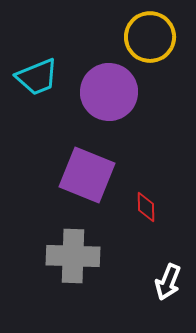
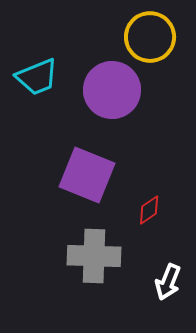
purple circle: moved 3 px right, 2 px up
red diamond: moved 3 px right, 3 px down; rotated 56 degrees clockwise
gray cross: moved 21 px right
